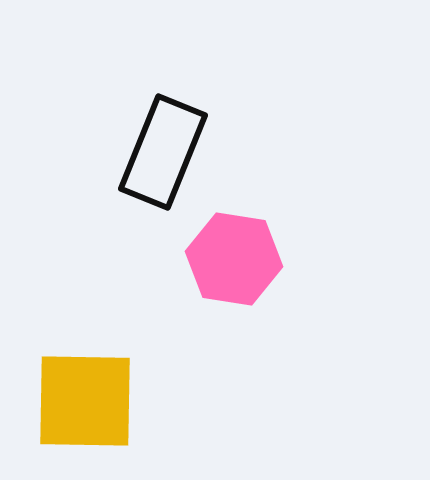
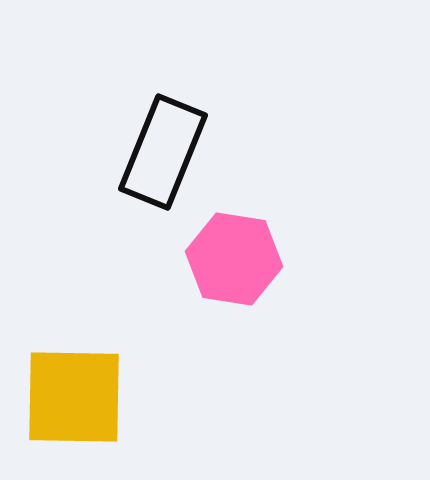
yellow square: moved 11 px left, 4 px up
